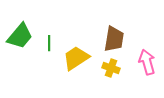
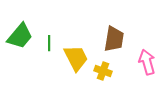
yellow trapezoid: rotated 96 degrees clockwise
yellow cross: moved 8 px left, 3 px down
